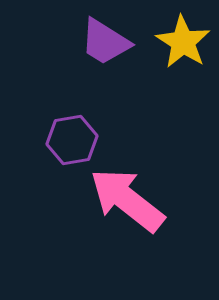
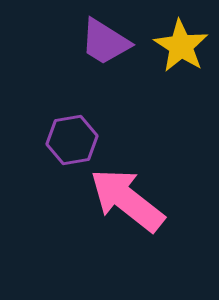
yellow star: moved 2 px left, 4 px down
